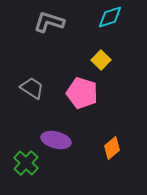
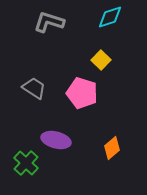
gray trapezoid: moved 2 px right
